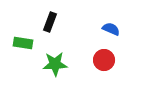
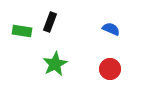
green rectangle: moved 1 px left, 12 px up
red circle: moved 6 px right, 9 px down
green star: rotated 25 degrees counterclockwise
